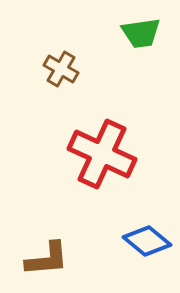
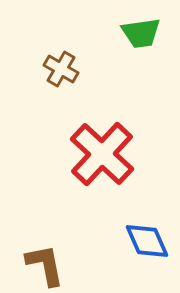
red cross: rotated 18 degrees clockwise
blue diamond: rotated 27 degrees clockwise
brown L-shape: moved 2 px left, 6 px down; rotated 96 degrees counterclockwise
